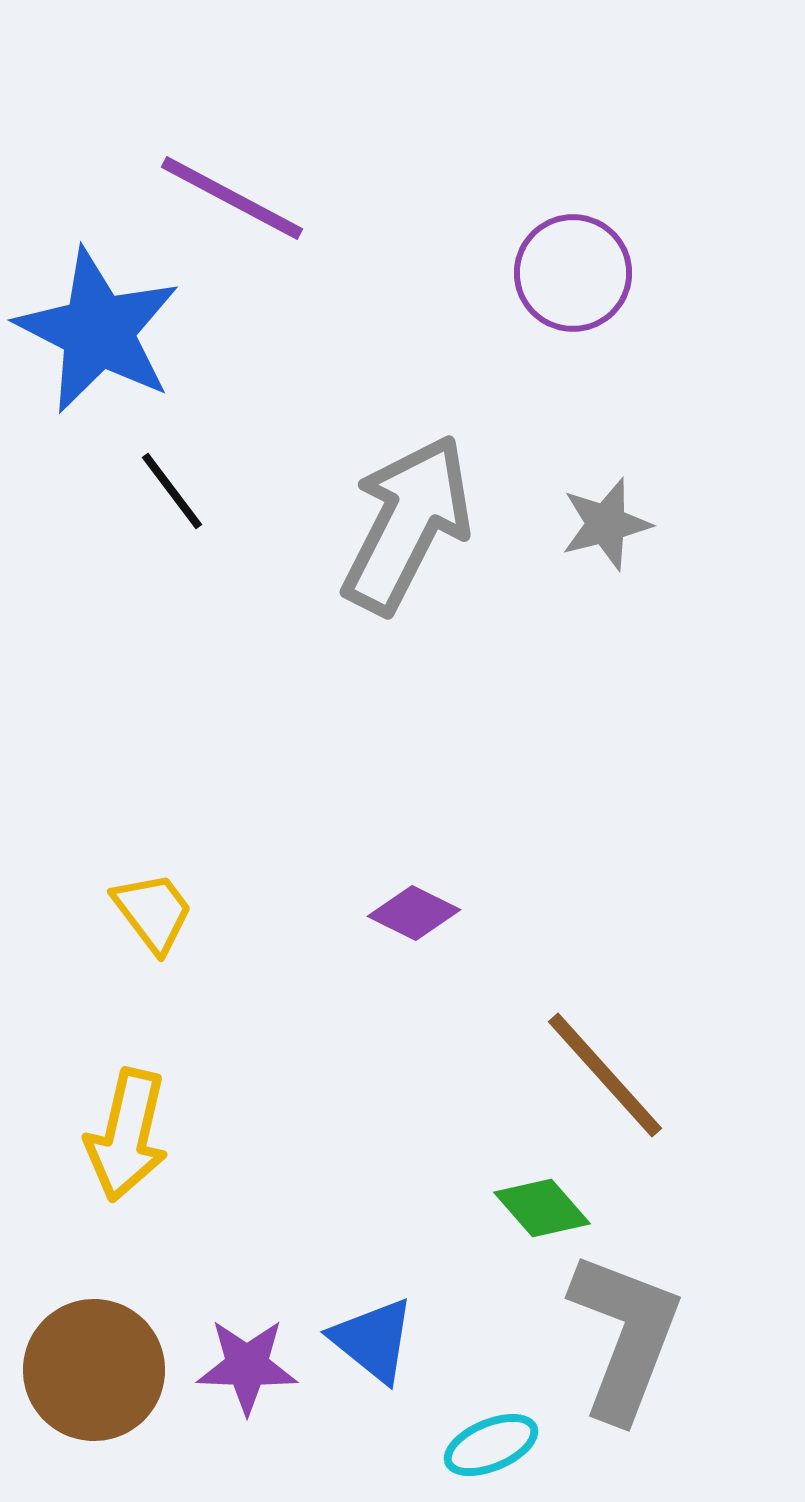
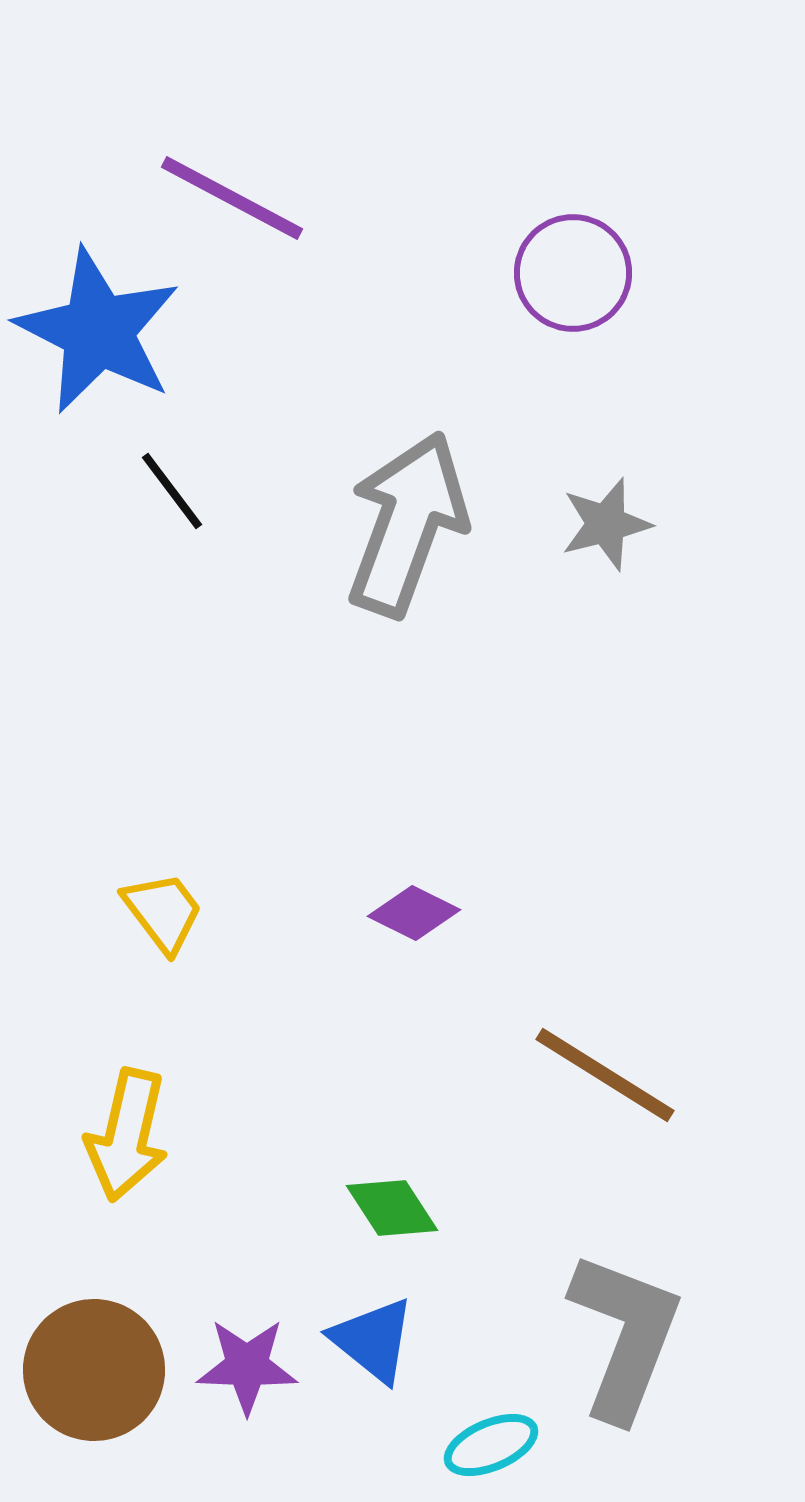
gray arrow: rotated 7 degrees counterclockwise
yellow trapezoid: moved 10 px right
brown line: rotated 16 degrees counterclockwise
green diamond: moved 150 px left; rotated 8 degrees clockwise
